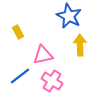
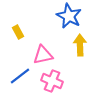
pink cross: rotated 10 degrees counterclockwise
